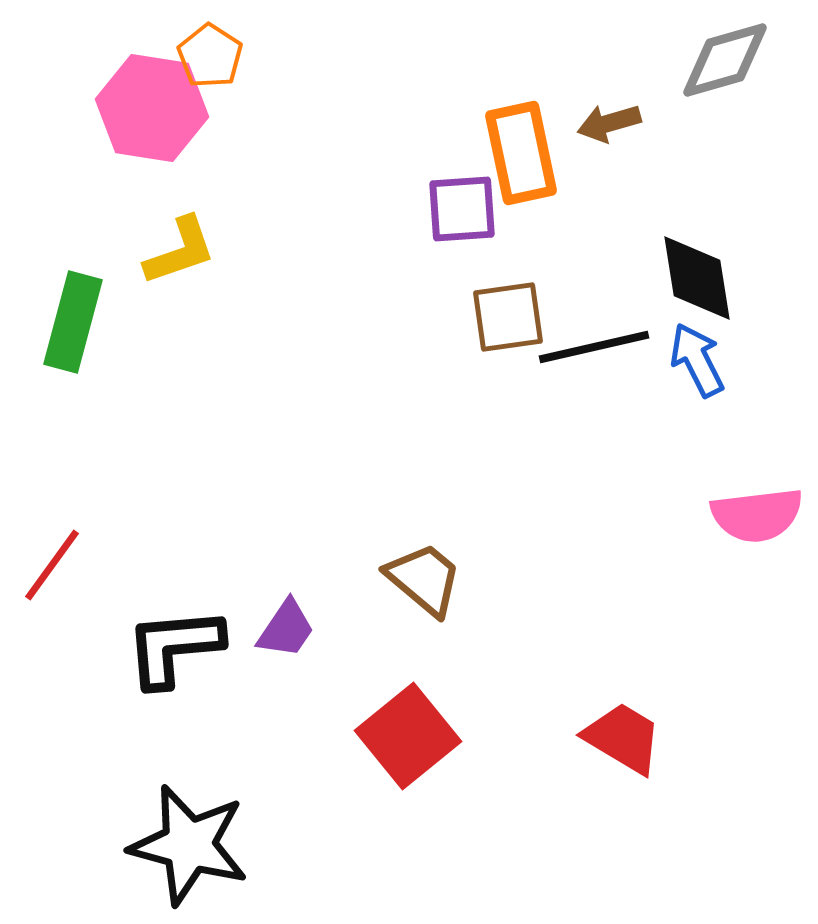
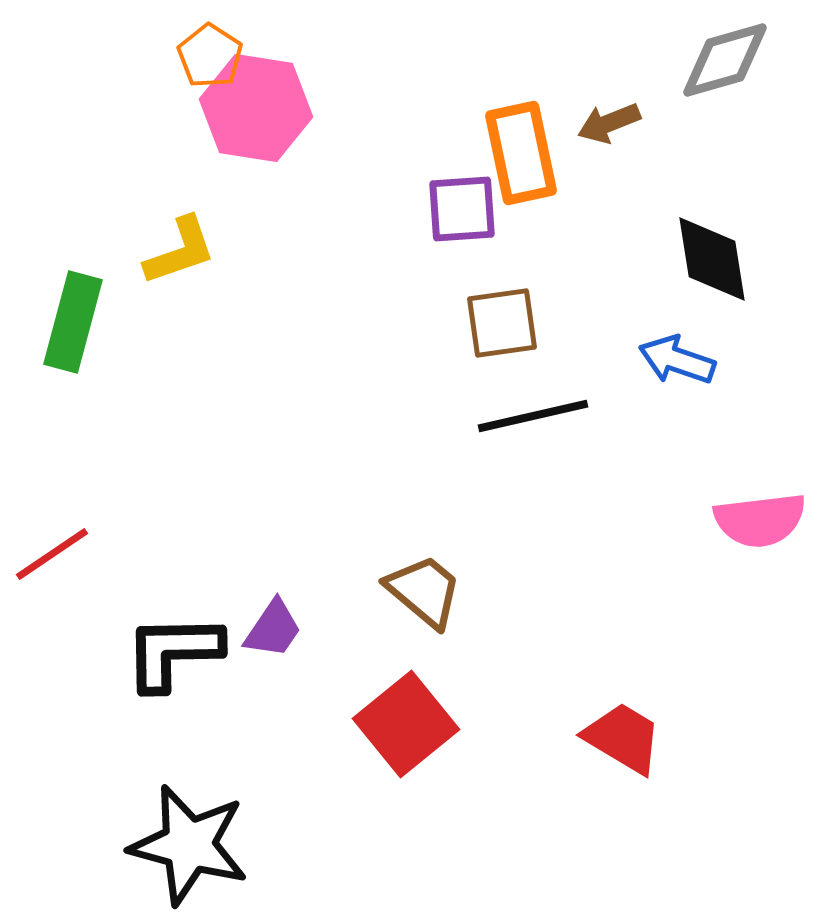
pink hexagon: moved 104 px right
brown arrow: rotated 6 degrees counterclockwise
black diamond: moved 15 px right, 19 px up
brown square: moved 6 px left, 6 px down
black line: moved 61 px left, 69 px down
blue arrow: moved 20 px left; rotated 44 degrees counterclockwise
pink semicircle: moved 3 px right, 5 px down
red line: moved 11 px up; rotated 20 degrees clockwise
brown trapezoid: moved 12 px down
purple trapezoid: moved 13 px left
black L-shape: moved 1 px left, 5 px down; rotated 4 degrees clockwise
red square: moved 2 px left, 12 px up
